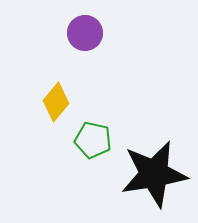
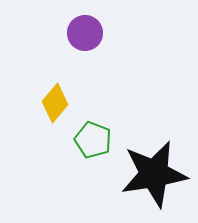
yellow diamond: moved 1 px left, 1 px down
green pentagon: rotated 9 degrees clockwise
